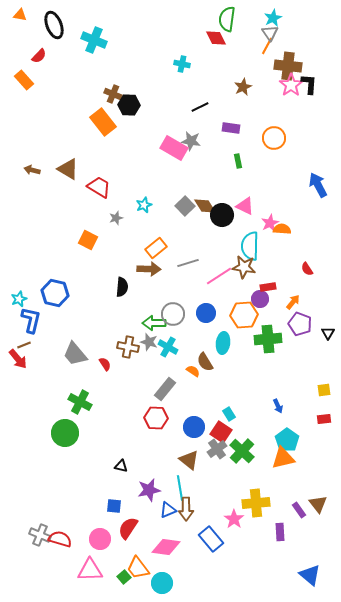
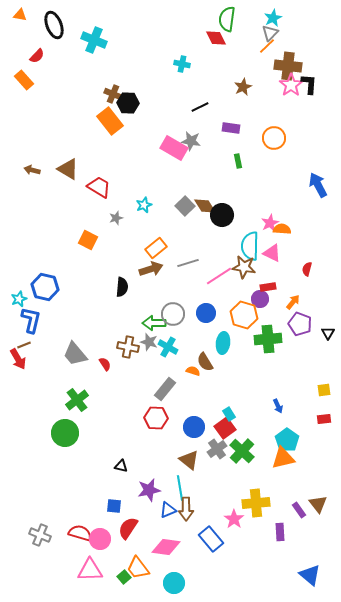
gray triangle at (270, 33): rotated 18 degrees clockwise
orange line at (267, 46): rotated 18 degrees clockwise
red semicircle at (39, 56): moved 2 px left
black hexagon at (129, 105): moved 1 px left, 2 px up
orange rectangle at (103, 122): moved 7 px right, 1 px up
pink triangle at (245, 206): moved 27 px right, 47 px down
brown arrow at (149, 269): moved 2 px right; rotated 20 degrees counterclockwise
red semicircle at (307, 269): rotated 48 degrees clockwise
blue hexagon at (55, 293): moved 10 px left, 6 px up
orange hexagon at (244, 315): rotated 20 degrees clockwise
red arrow at (18, 359): rotated 10 degrees clockwise
orange semicircle at (193, 371): rotated 16 degrees counterclockwise
green cross at (80, 402): moved 3 px left, 2 px up; rotated 25 degrees clockwise
red square at (221, 432): moved 4 px right, 4 px up; rotated 20 degrees clockwise
red semicircle at (60, 539): moved 20 px right, 6 px up
cyan circle at (162, 583): moved 12 px right
